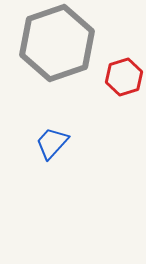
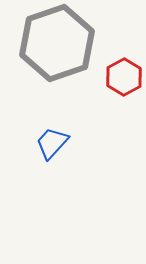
red hexagon: rotated 12 degrees counterclockwise
